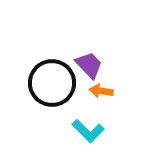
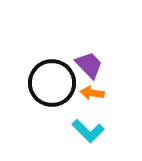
orange arrow: moved 9 px left, 2 px down
